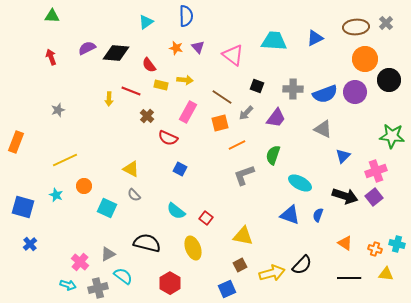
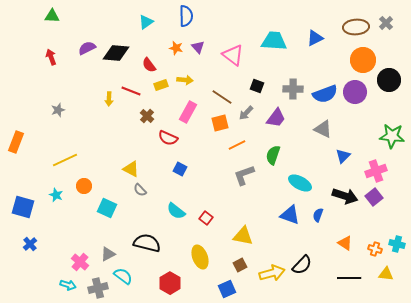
orange circle at (365, 59): moved 2 px left, 1 px down
yellow rectangle at (161, 85): rotated 32 degrees counterclockwise
gray semicircle at (134, 195): moved 6 px right, 5 px up
yellow ellipse at (193, 248): moved 7 px right, 9 px down
